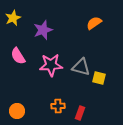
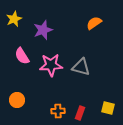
yellow star: moved 1 px right, 1 px down
pink semicircle: moved 4 px right
yellow square: moved 9 px right, 30 px down
orange cross: moved 5 px down
orange circle: moved 11 px up
